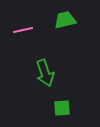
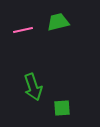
green trapezoid: moved 7 px left, 2 px down
green arrow: moved 12 px left, 14 px down
